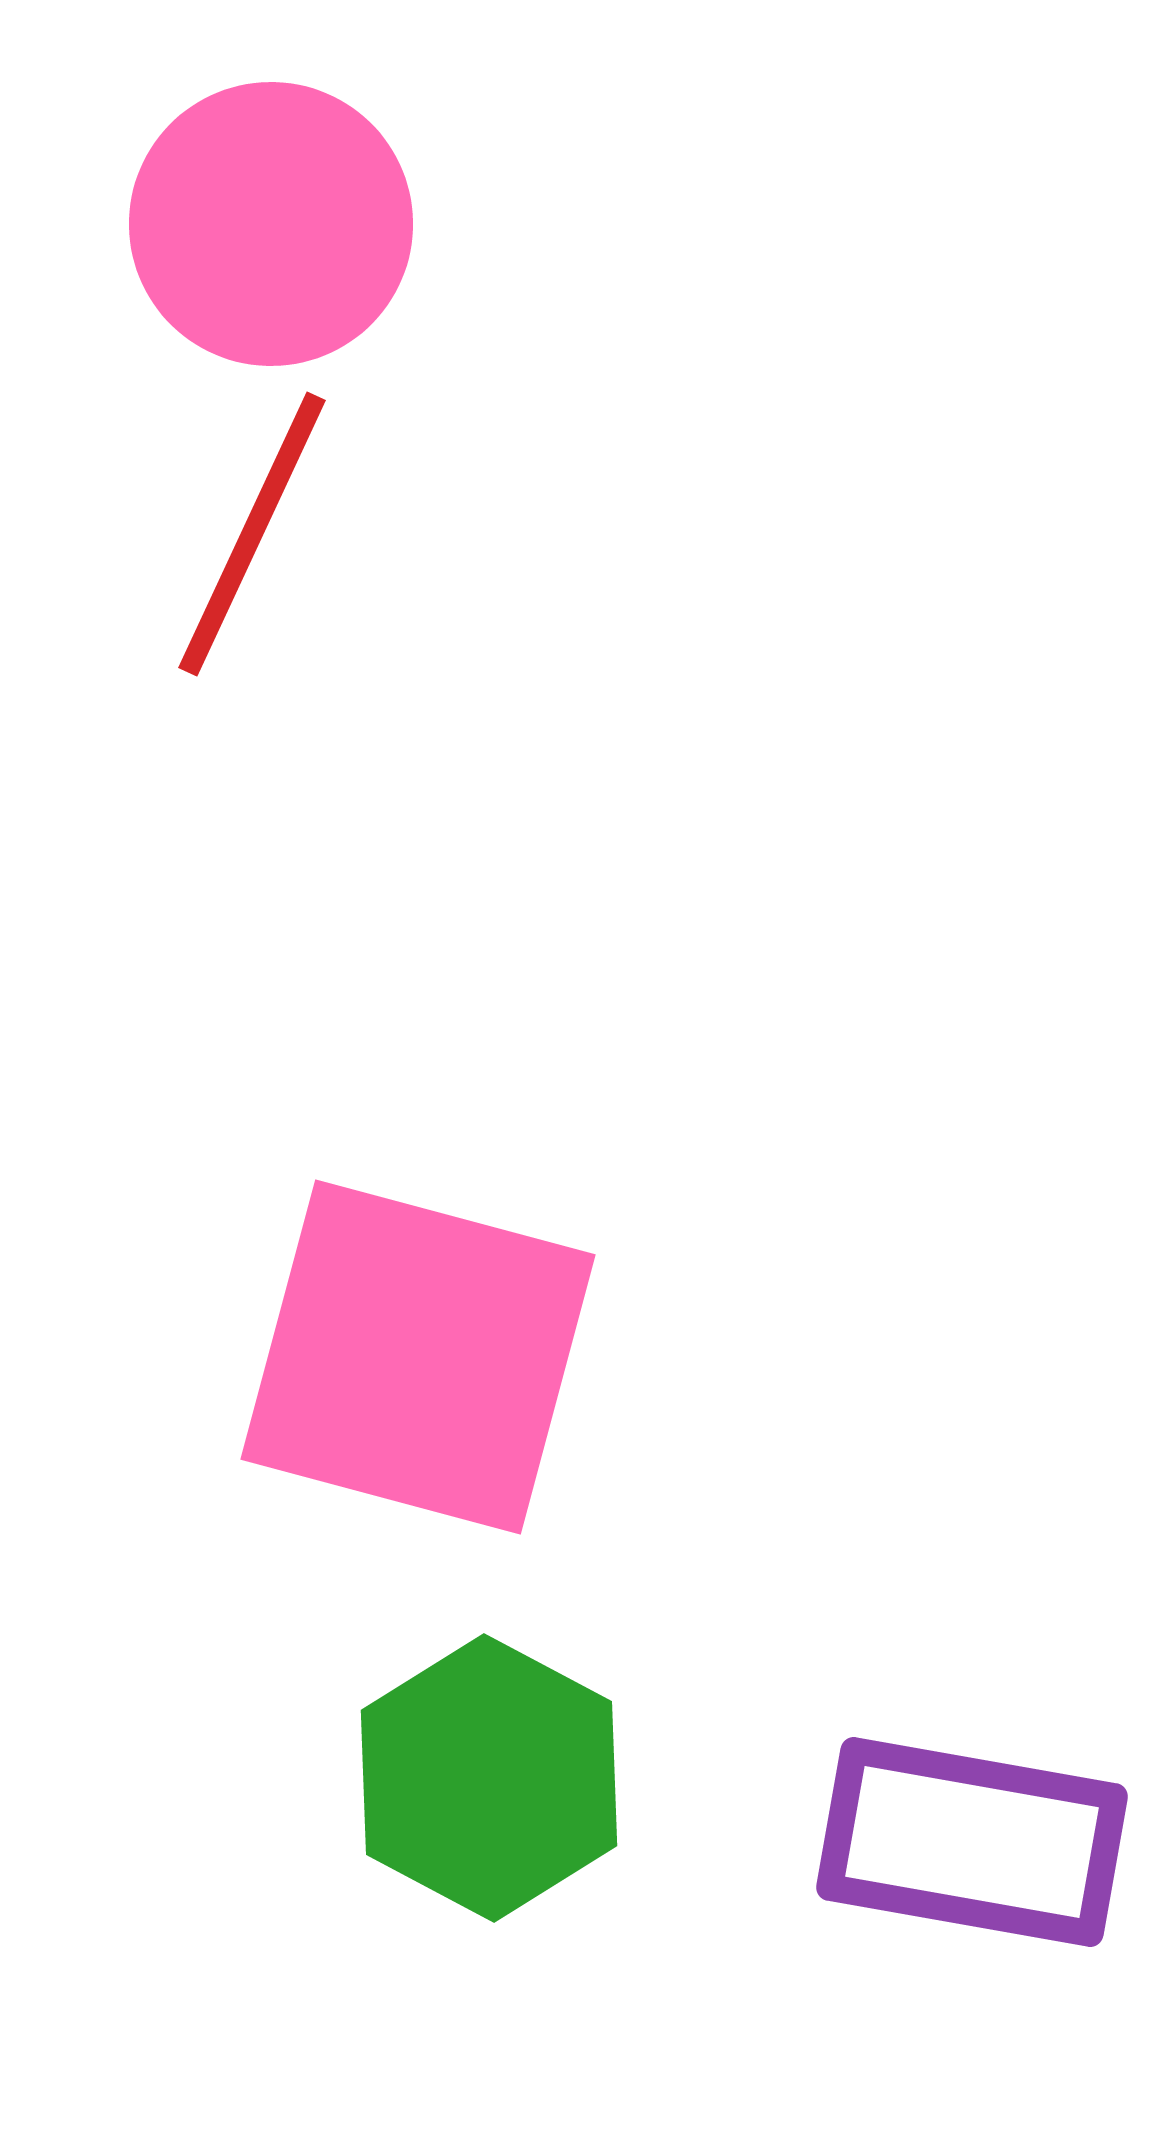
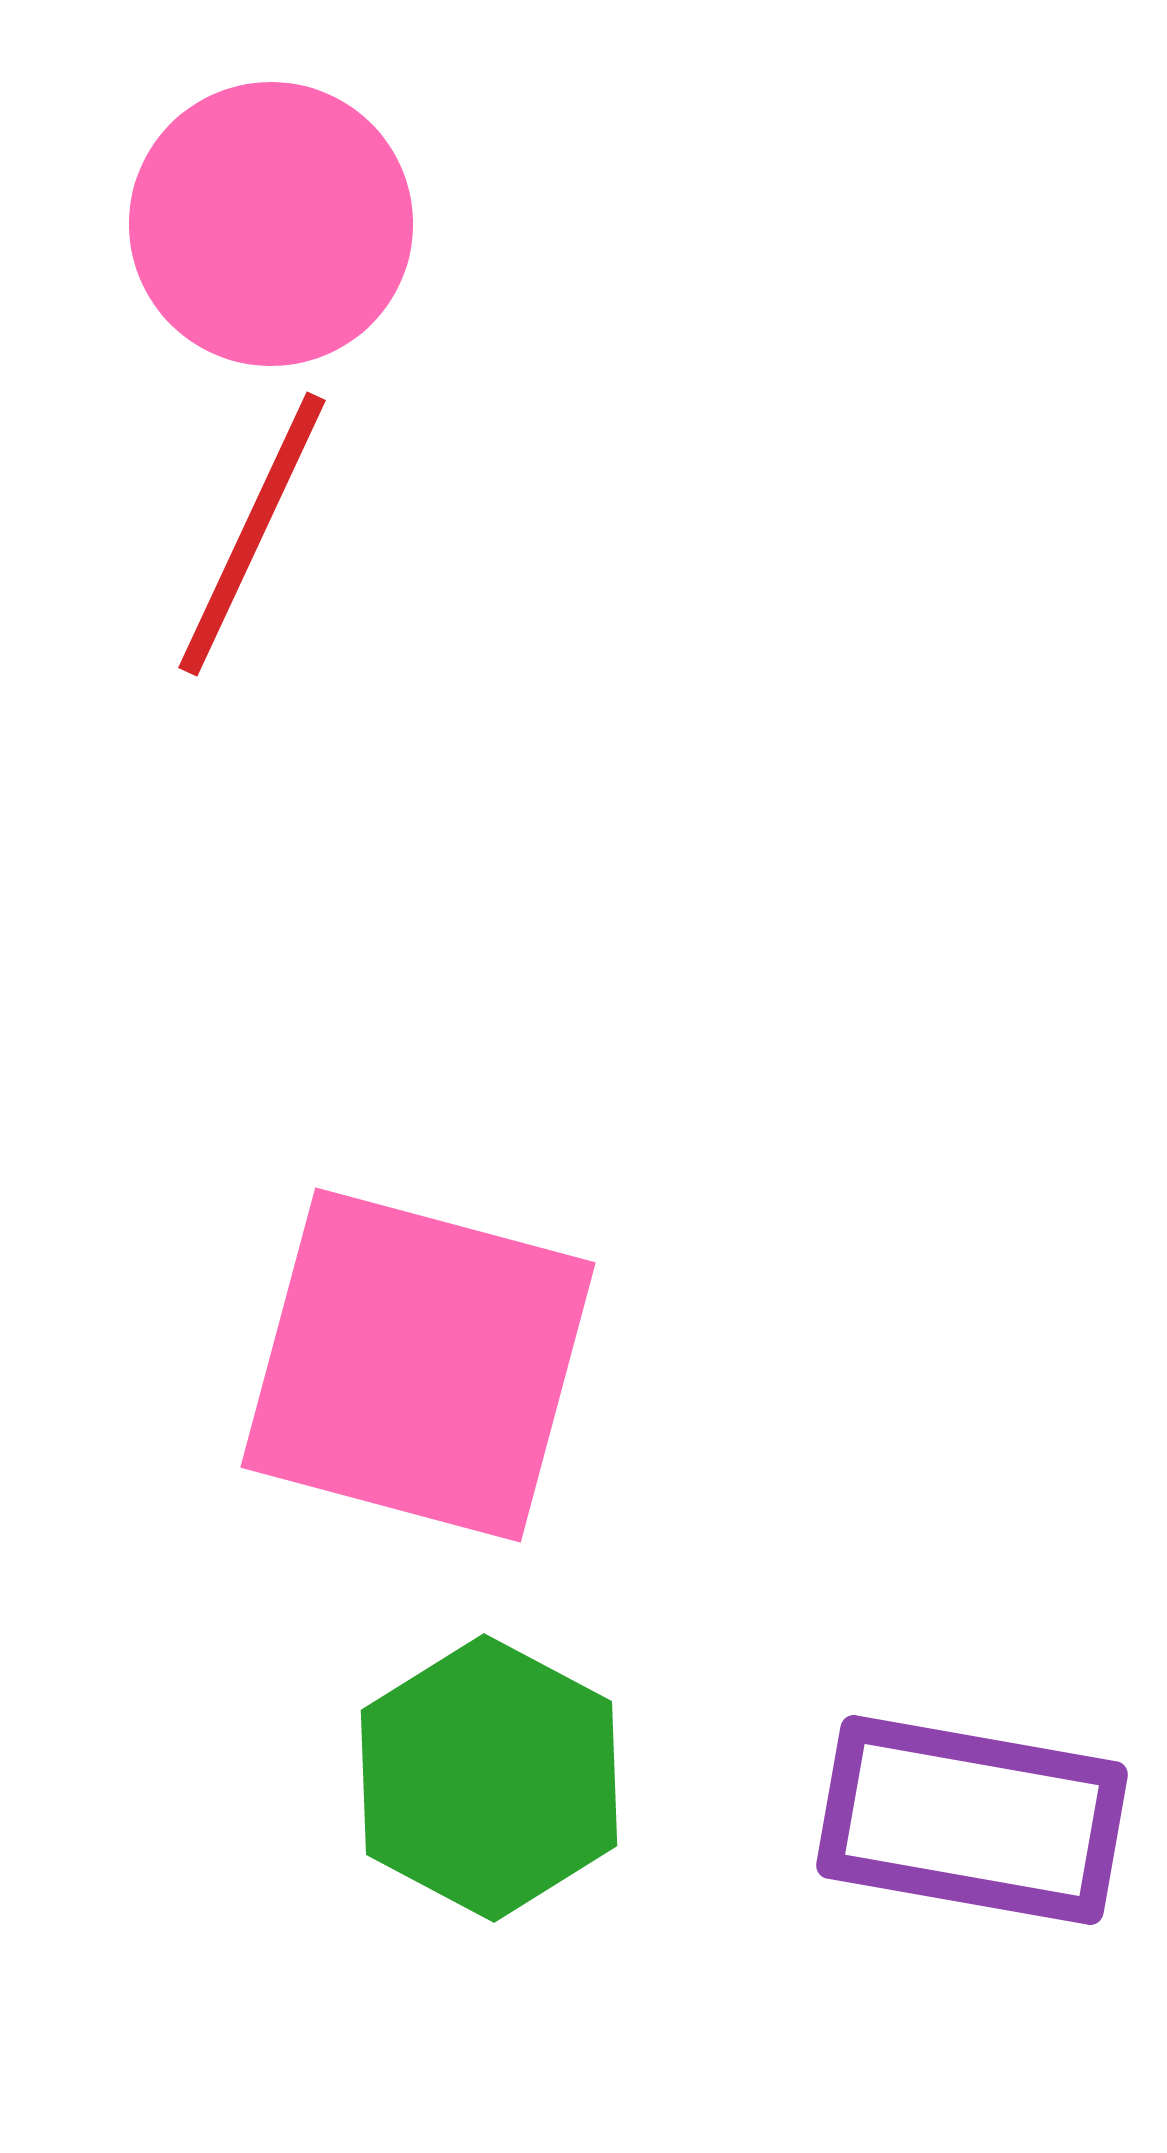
pink square: moved 8 px down
purple rectangle: moved 22 px up
